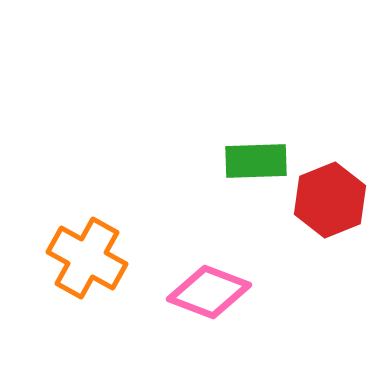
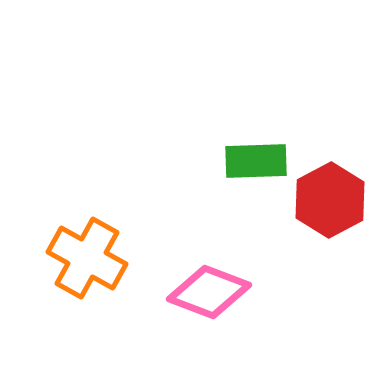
red hexagon: rotated 6 degrees counterclockwise
